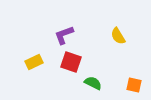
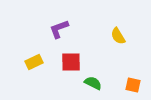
purple L-shape: moved 5 px left, 6 px up
red square: rotated 20 degrees counterclockwise
orange square: moved 1 px left
